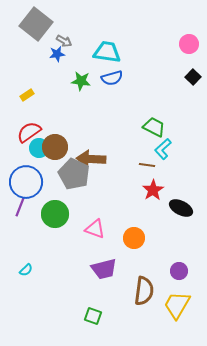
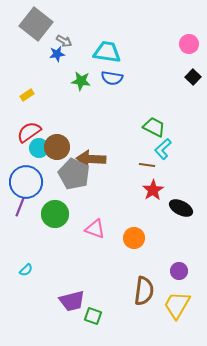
blue semicircle: rotated 25 degrees clockwise
brown circle: moved 2 px right
purple trapezoid: moved 32 px left, 32 px down
